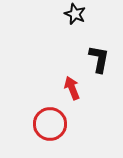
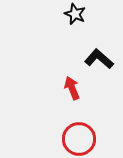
black L-shape: rotated 60 degrees counterclockwise
red circle: moved 29 px right, 15 px down
